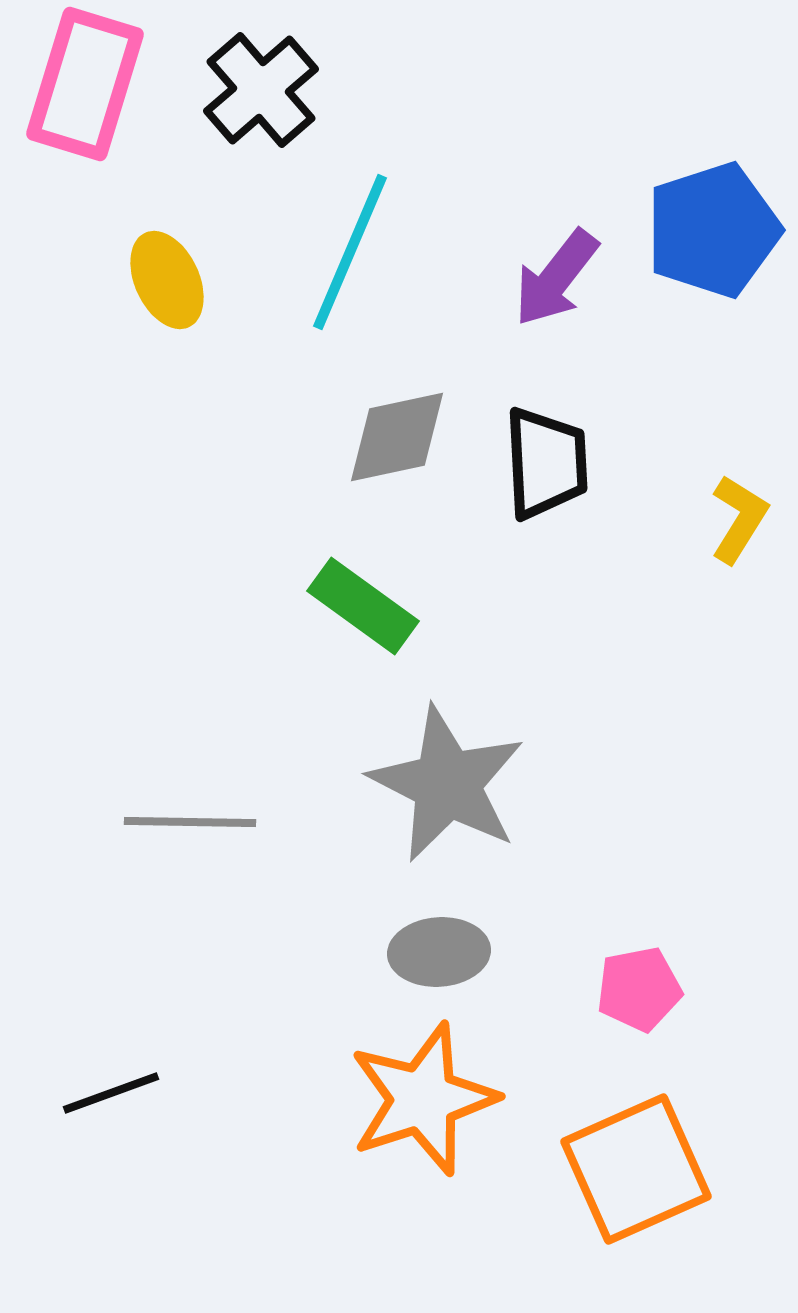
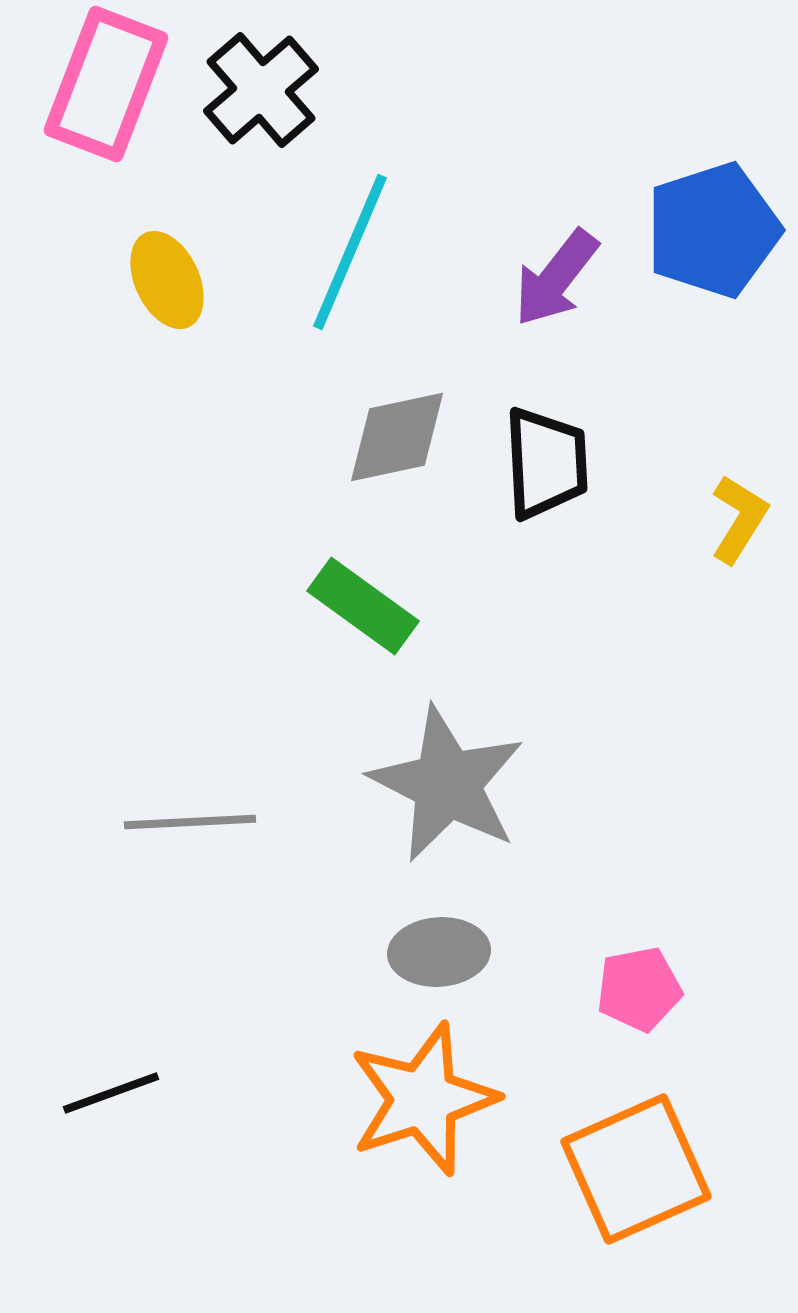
pink rectangle: moved 21 px right; rotated 4 degrees clockwise
gray line: rotated 4 degrees counterclockwise
